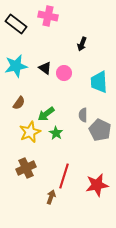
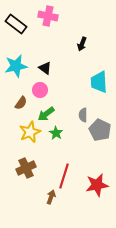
pink circle: moved 24 px left, 17 px down
brown semicircle: moved 2 px right
